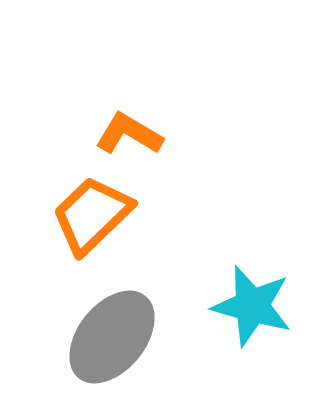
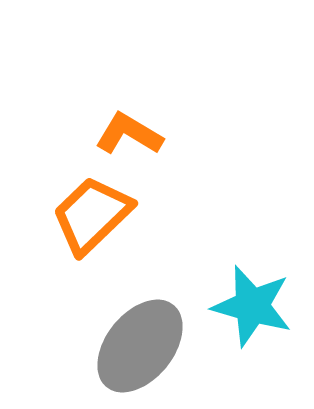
gray ellipse: moved 28 px right, 9 px down
